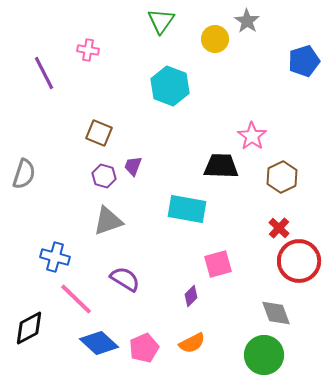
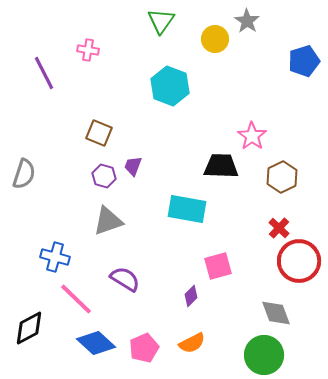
pink square: moved 2 px down
blue diamond: moved 3 px left
